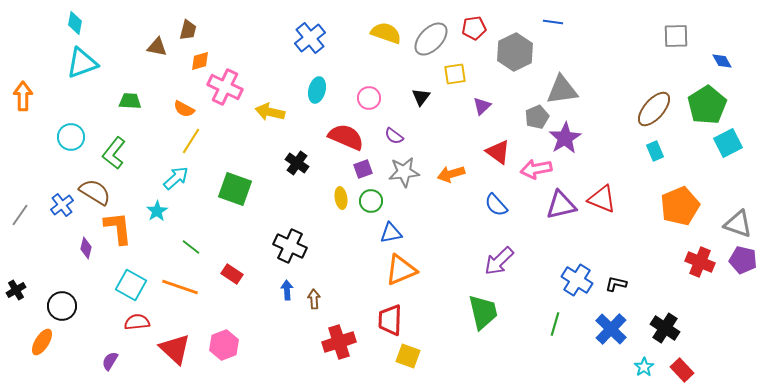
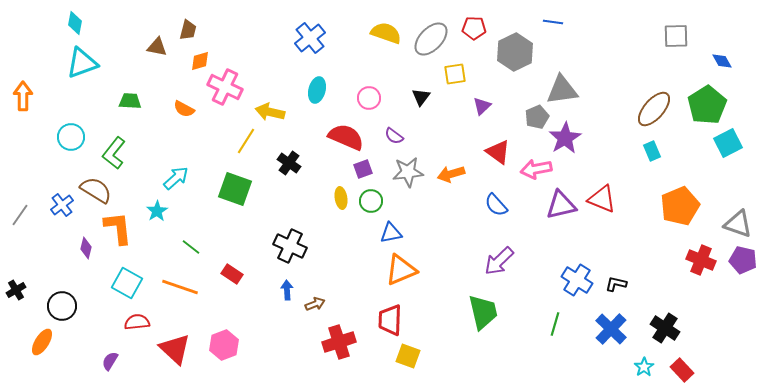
red pentagon at (474, 28): rotated 10 degrees clockwise
yellow line at (191, 141): moved 55 px right
cyan rectangle at (655, 151): moved 3 px left
black cross at (297, 163): moved 8 px left
gray star at (404, 172): moved 4 px right
brown semicircle at (95, 192): moved 1 px right, 2 px up
red cross at (700, 262): moved 1 px right, 2 px up
cyan square at (131, 285): moved 4 px left, 2 px up
brown arrow at (314, 299): moved 1 px right, 5 px down; rotated 72 degrees clockwise
